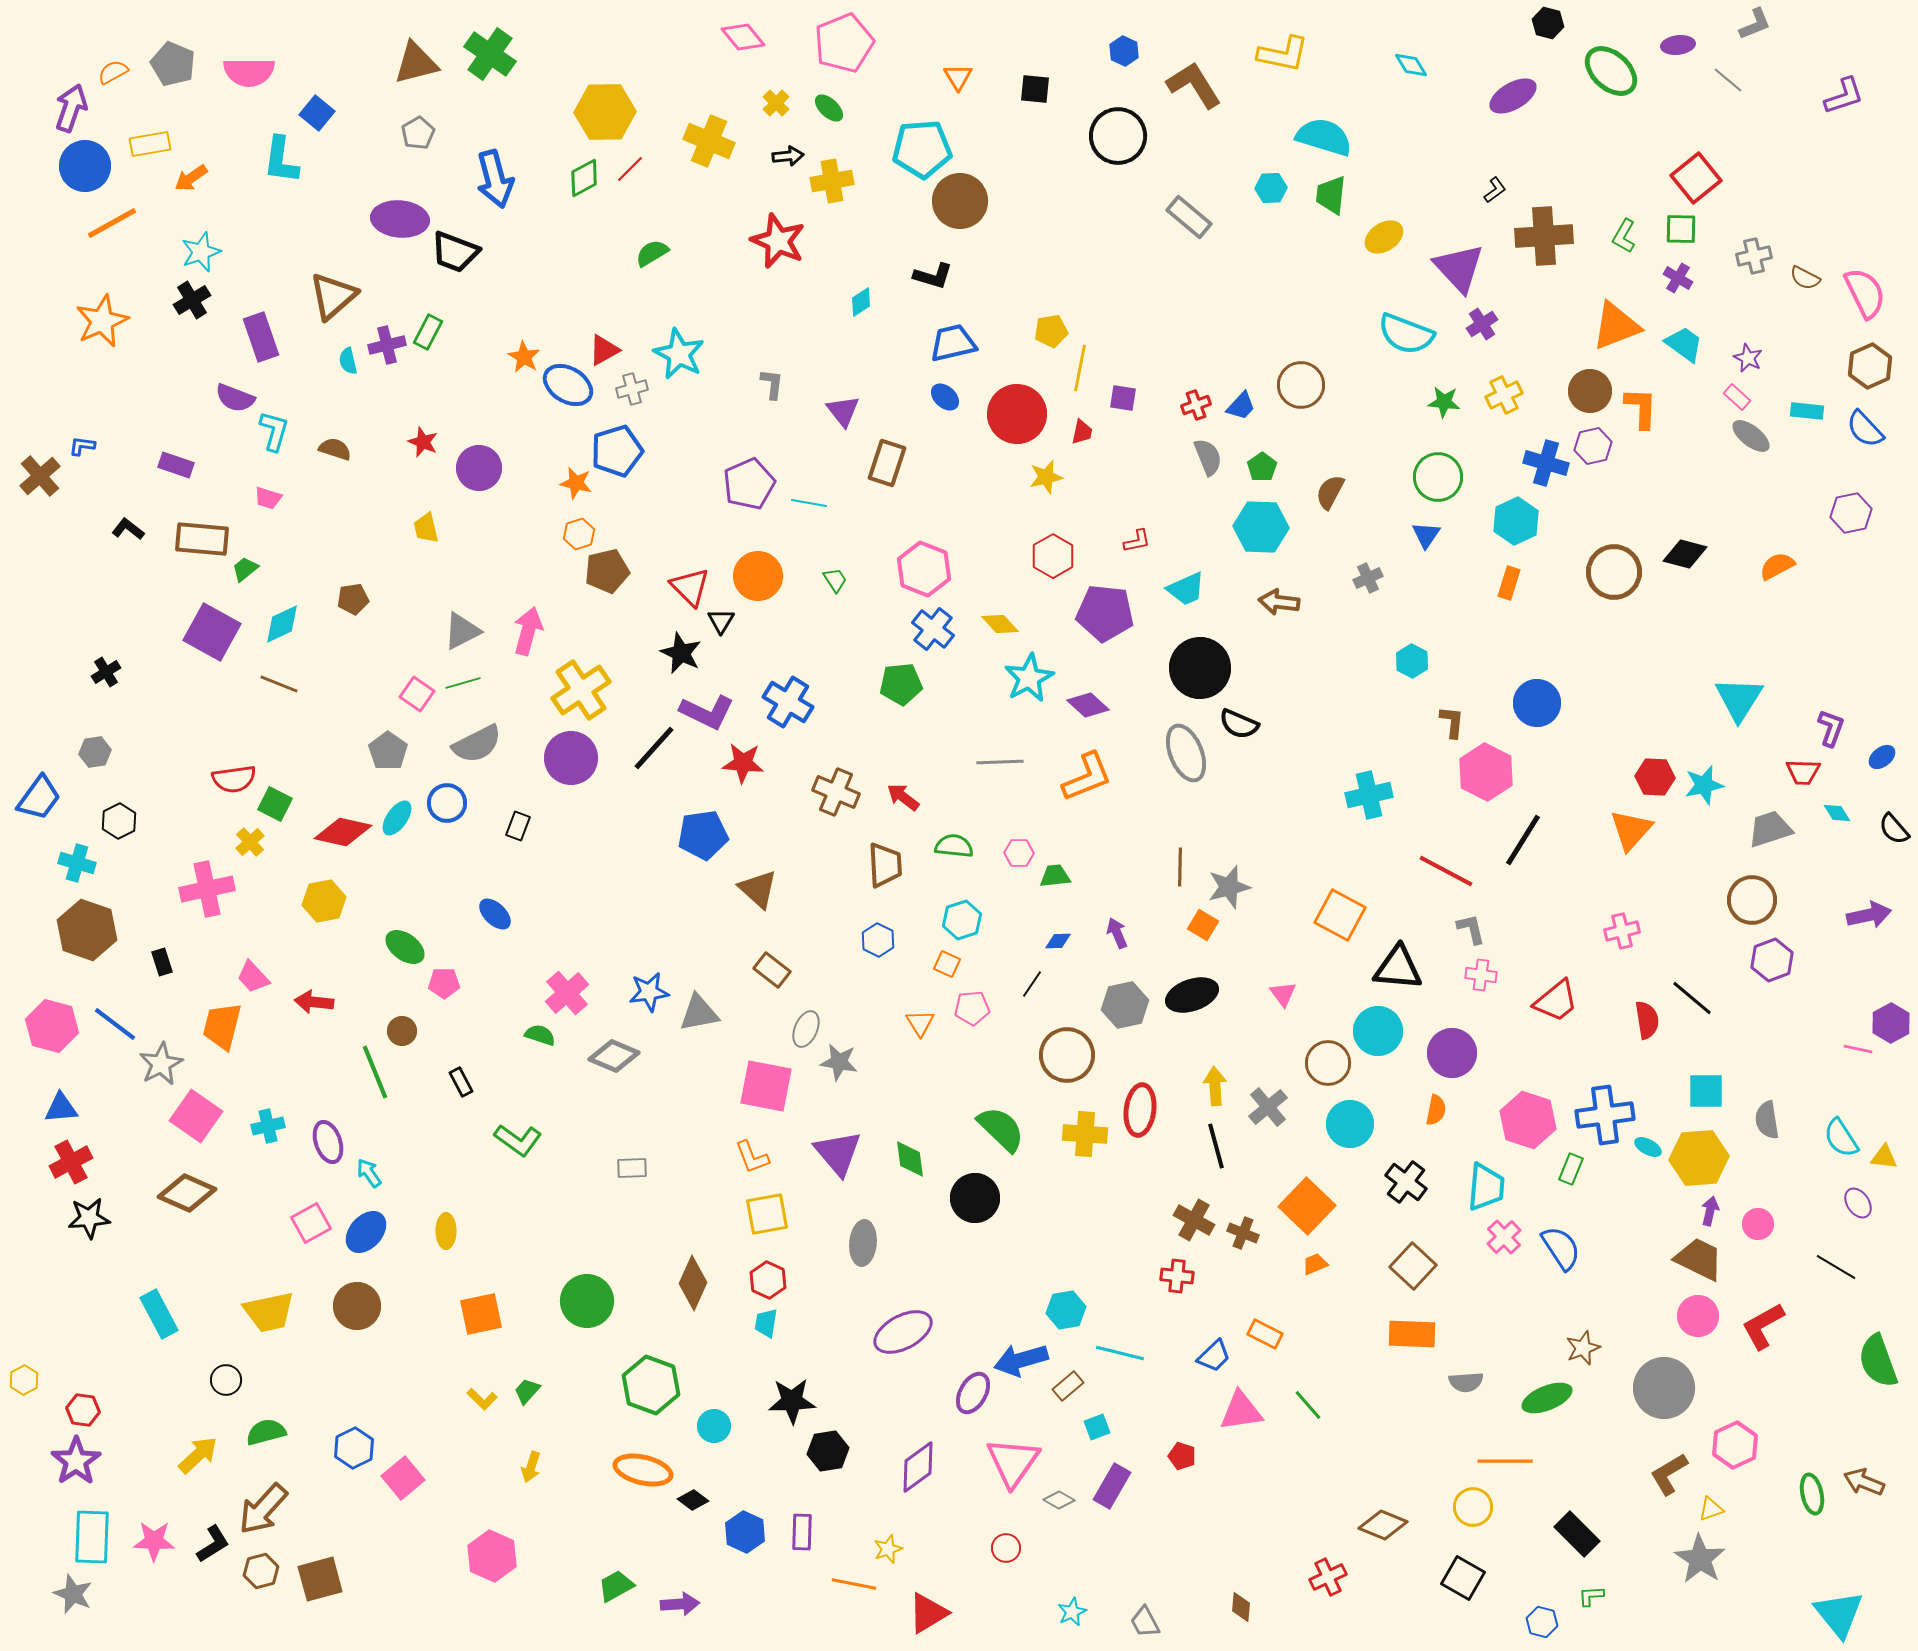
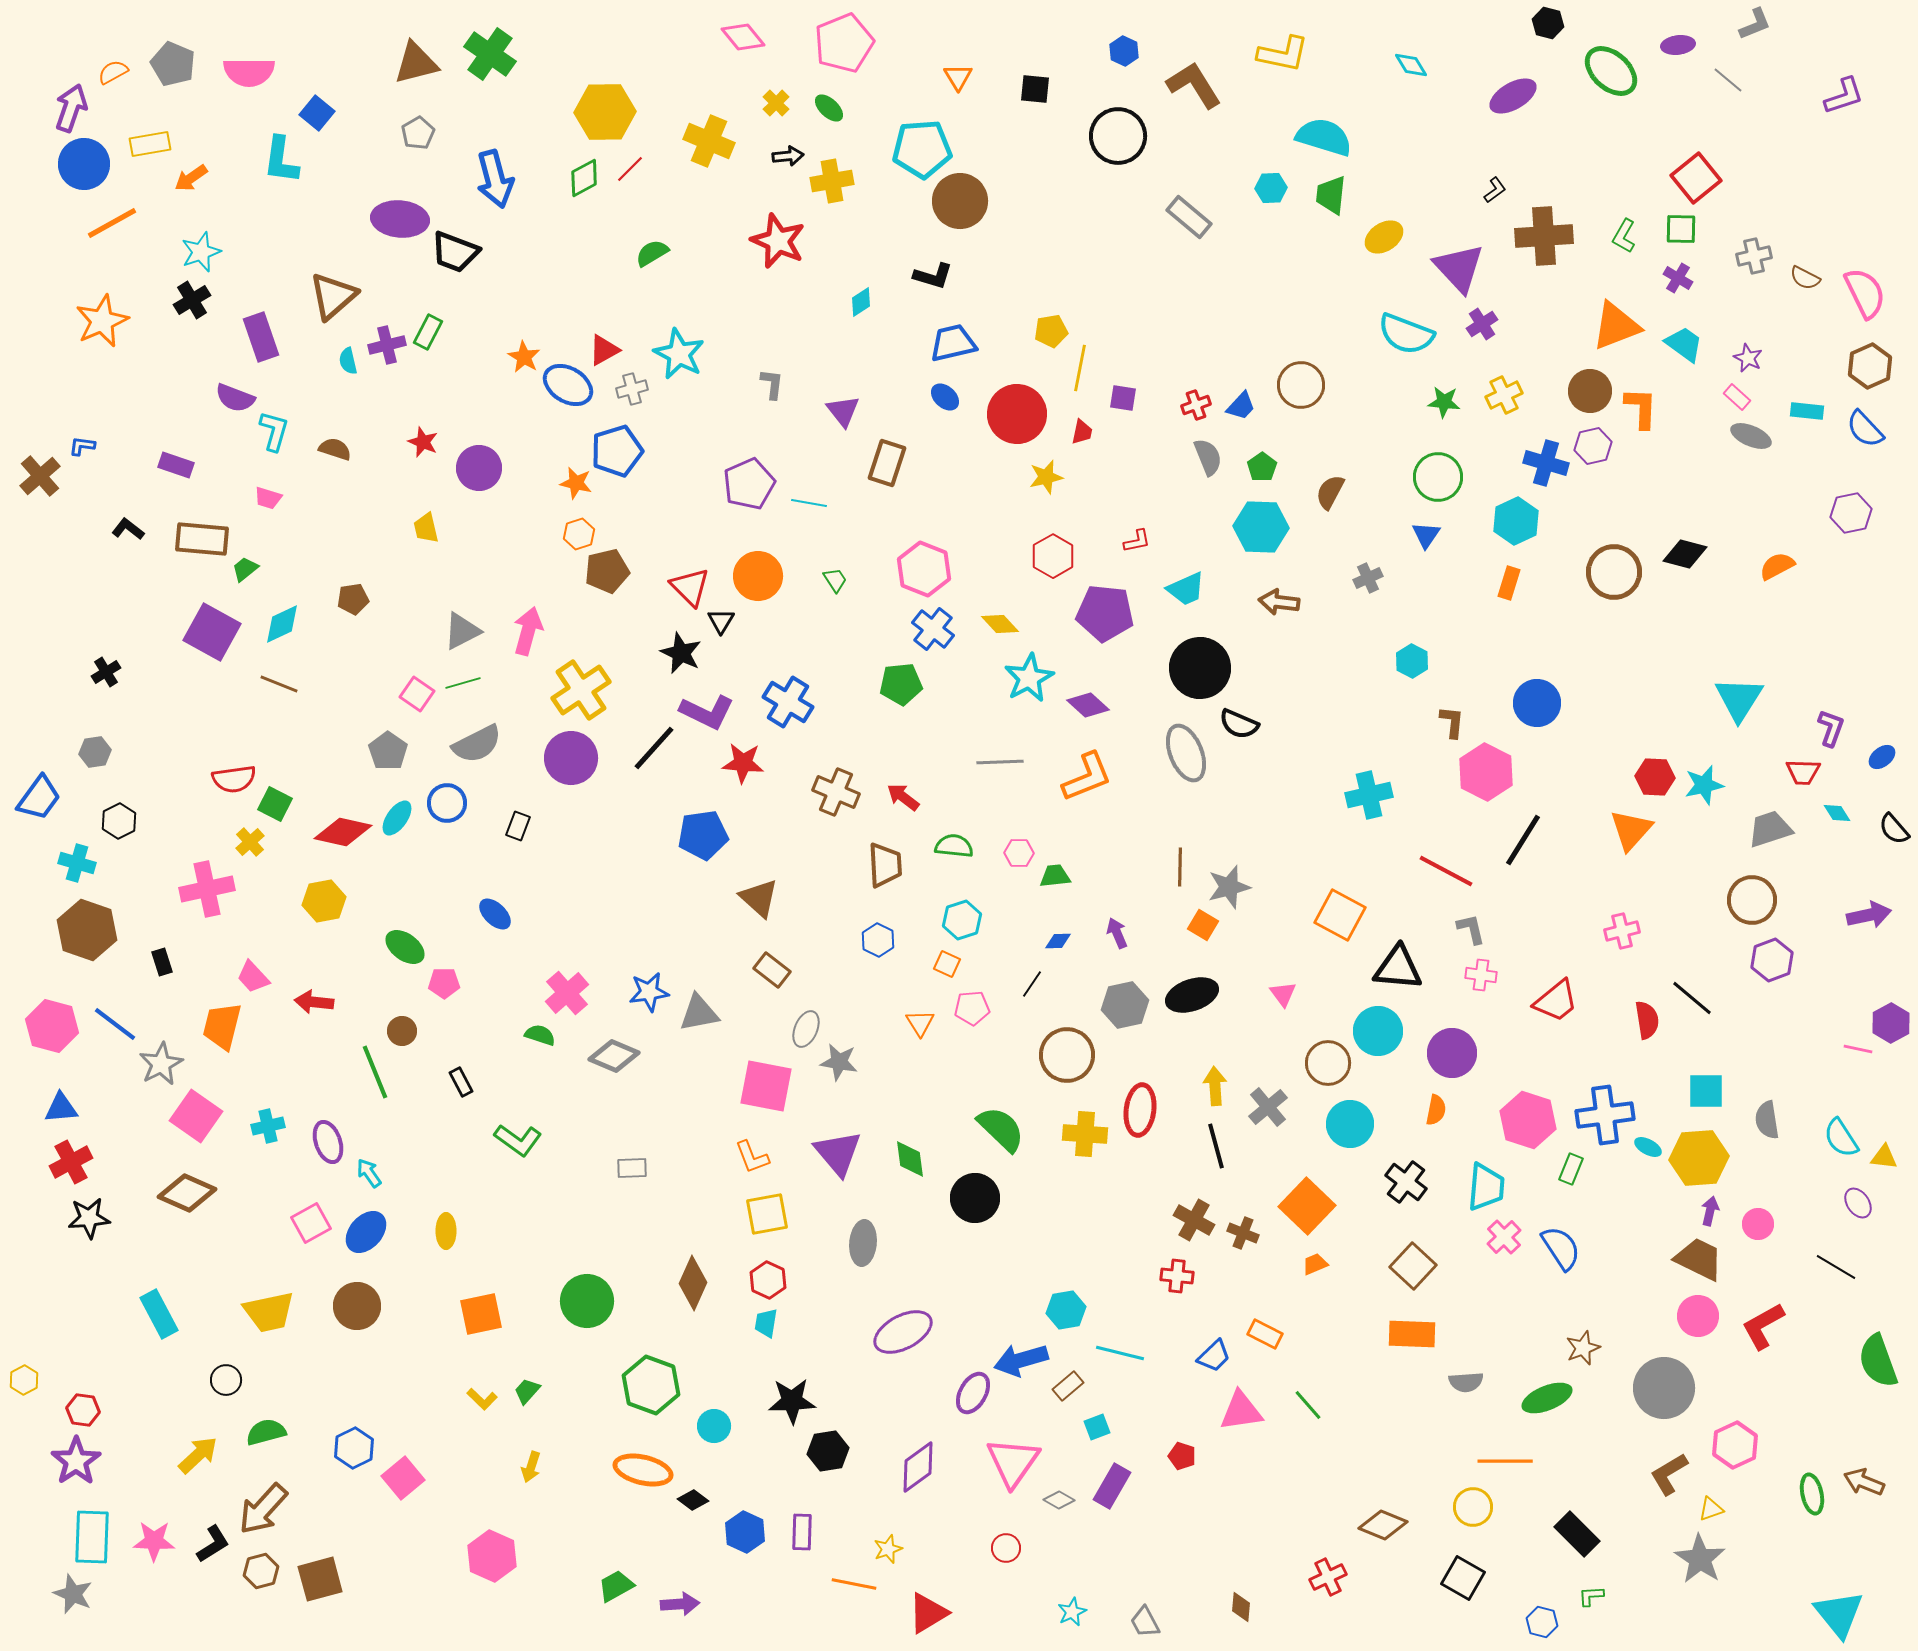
blue circle at (85, 166): moved 1 px left, 2 px up
gray ellipse at (1751, 436): rotated 15 degrees counterclockwise
brown triangle at (758, 889): moved 1 px right, 9 px down
